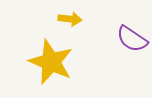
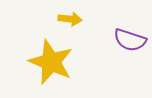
purple semicircle: moved 2 px left, 1 px down; rotated 16 degrees counterclockwise
